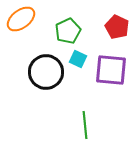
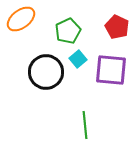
cyan square: rotated 24 degrees clockwise
